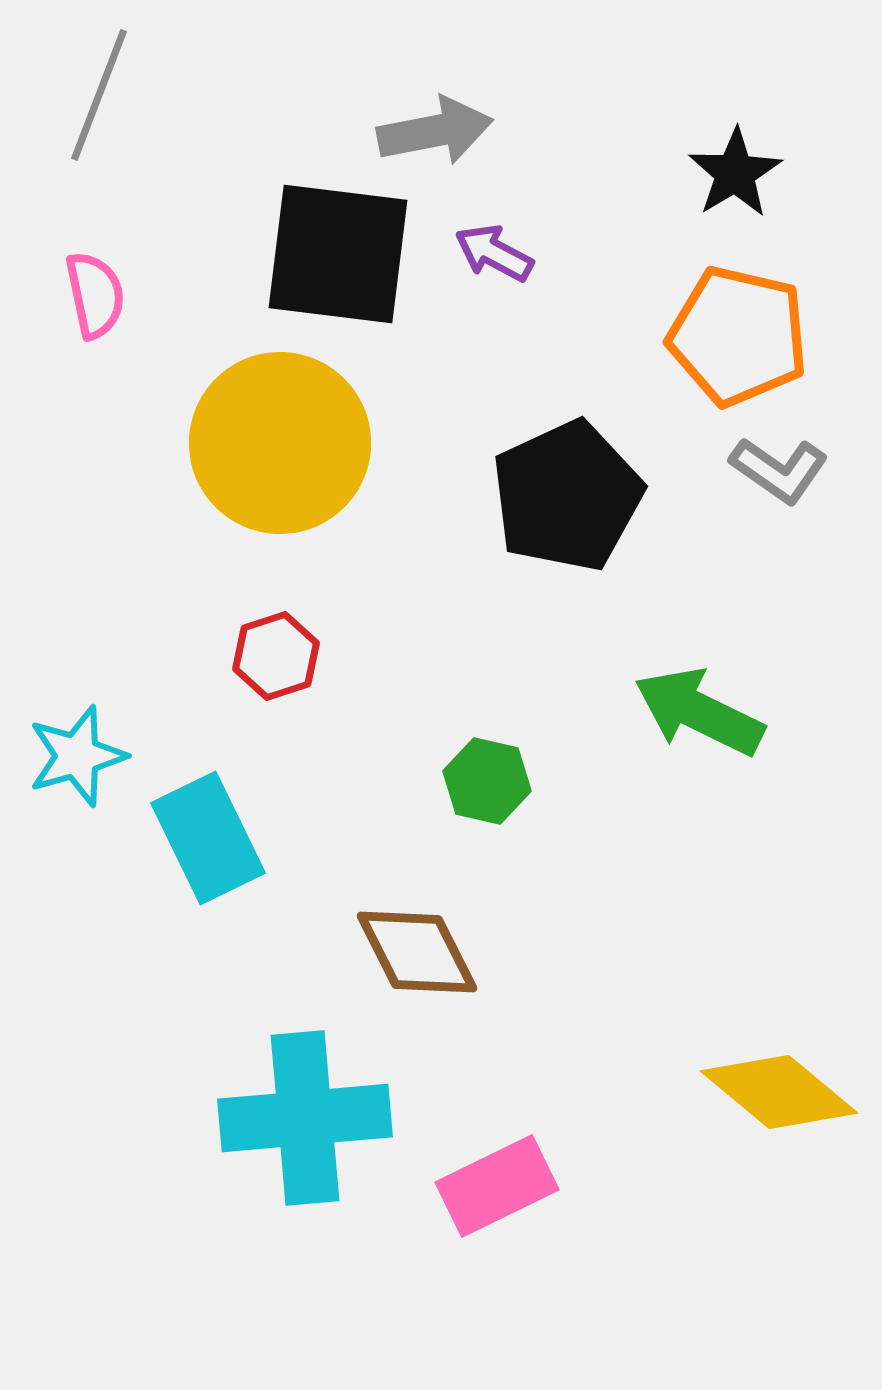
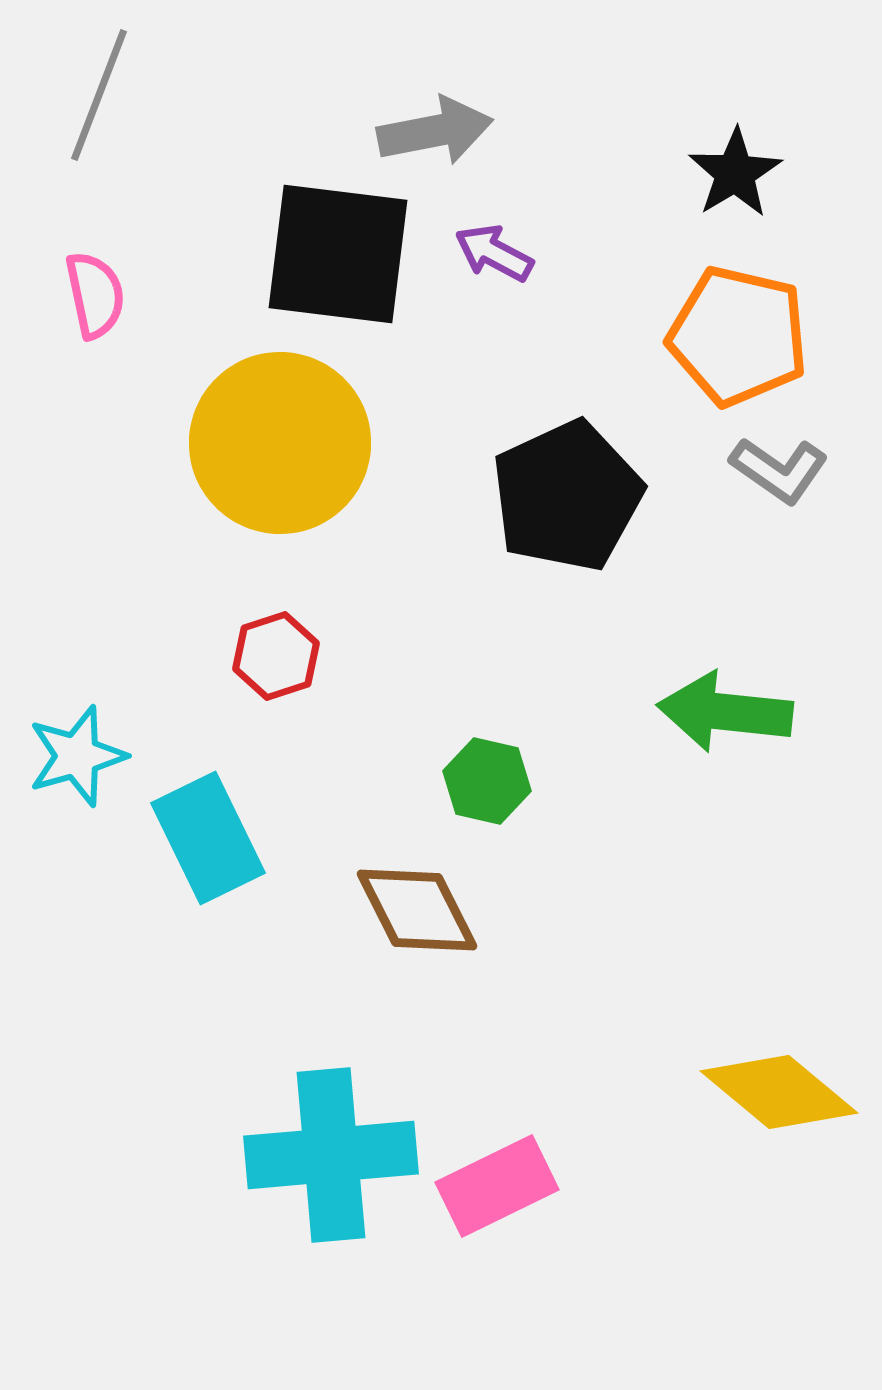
green arrow: moved 26 px right; rotated 20 degrees counterclockwise
brown diamond: moved 42 px up
cyan cross: moved 26 px right, 37 px down
